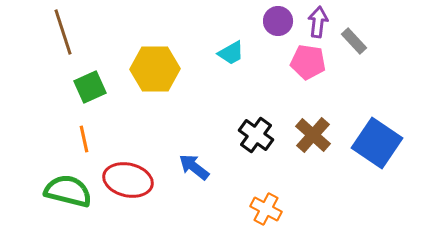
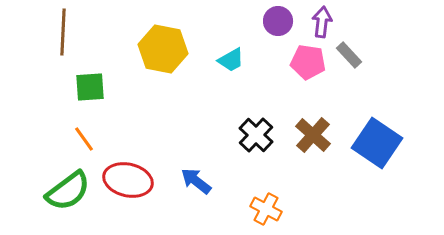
purple arrow: moved 4 px right
brown line: rotated 21 degrees clockwise
gray rectangle: moved 5 px left, 14 px down
cyan trapezoid: moved 7 px down
yellow hexagon: moved 8 px right, 20 px up; rotated 12 degrees clockwise
green square: rotated 20 degrees clockwise
black cross: rotated 8 degrees clockwise
orange line: rotated 24 degrees counterclockwise
blue arrow: moved 2 px right, 14 px down
green semicircle: rotated 129 degrees clockwise
